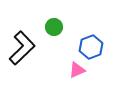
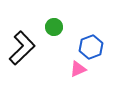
pink triangle: moved 1 px right, 1 px up
